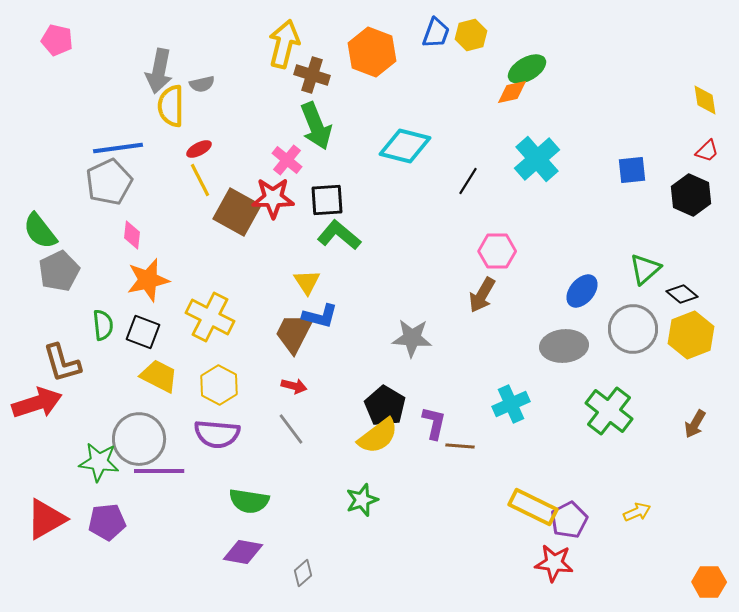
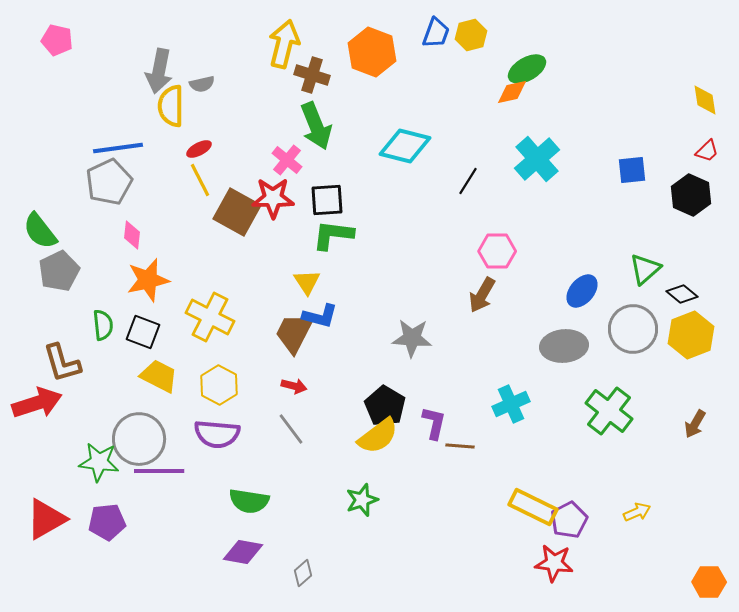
green L-shape at (339, 235): moved 6 px left; rotated 33 degrees counterclockwise
